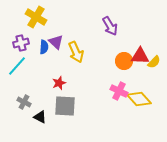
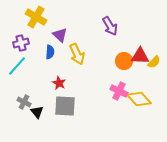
purple triangle: moved 4 px right, 7 px up
blue semicircle: moved 6 px right, 5 px down
yellow arrow: moved 1 px right, 2 px down
red star: rotated 24 degrees counterclockwise
black triangle: moved 3 px left, 5 px up; rotated 24 degrees clockwise
